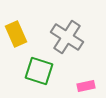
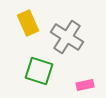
yellow rectangle: moved 12 px right, 11 px up
pink rectangle: moved 1 px left, 1 px up
